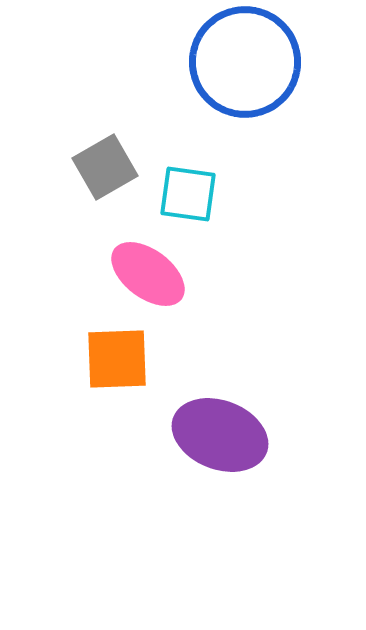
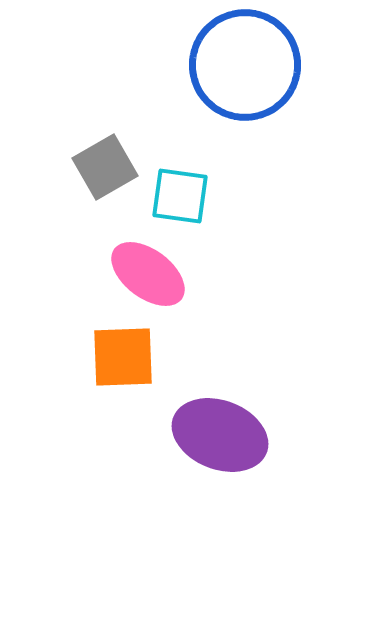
blue circle: moved 3 px down
cyan square: moved 8 px left, 2 px down
orange square: moved 6 px right, 2 px up
